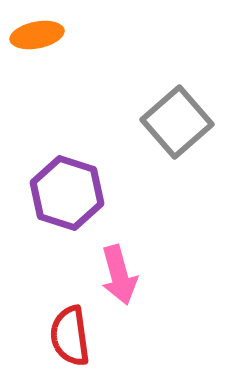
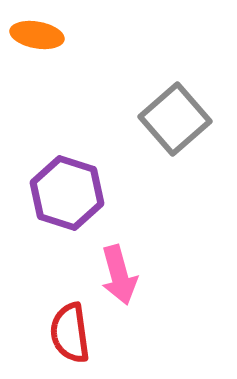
orange ellipse: rotated 21 degrees clockwise
gray square: moved 2 px left, 3 px up
red semicircle: moved 3 px up
